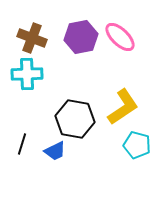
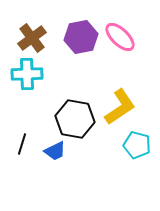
brown cross: rotated 32 degrees clockwise
yellow L-shape: moved 3 px left
